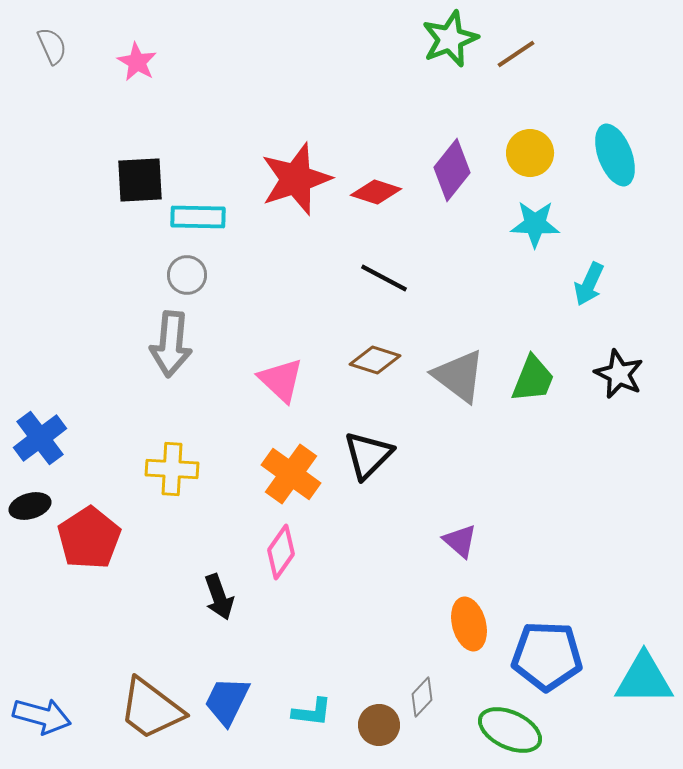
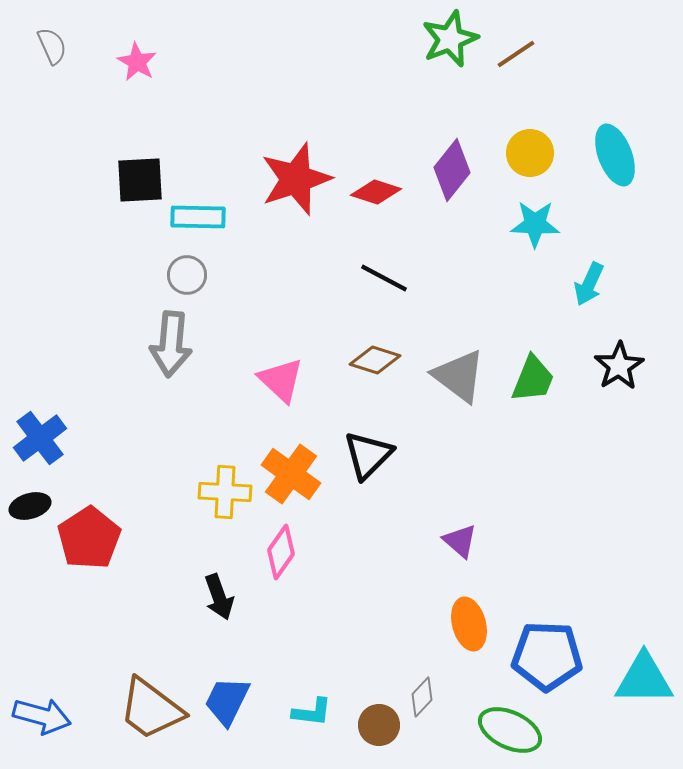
black star: moved 8 px up; rotated 15 degrees clockwise
yellow cross: moved 53 px right, 23 px down
